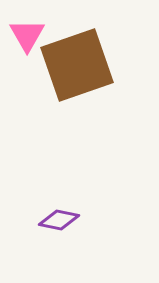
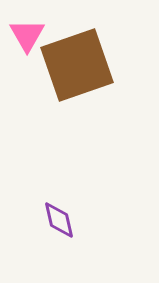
purple diamond: rotated 66 degrees clockwise
